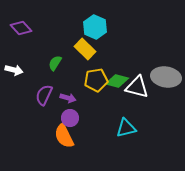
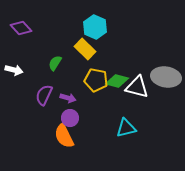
yellow pentagon: rotated 20 degrees clockwise
